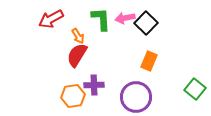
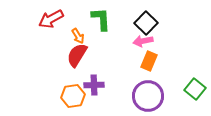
pink arrow: moved 18 px right, 23 px down
purple circle: moved 12 px right, 1 px up
